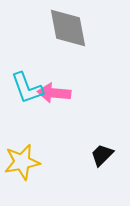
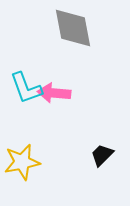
gray diamond: moved 5 px right
cyan L-shape: moved 1 px left
